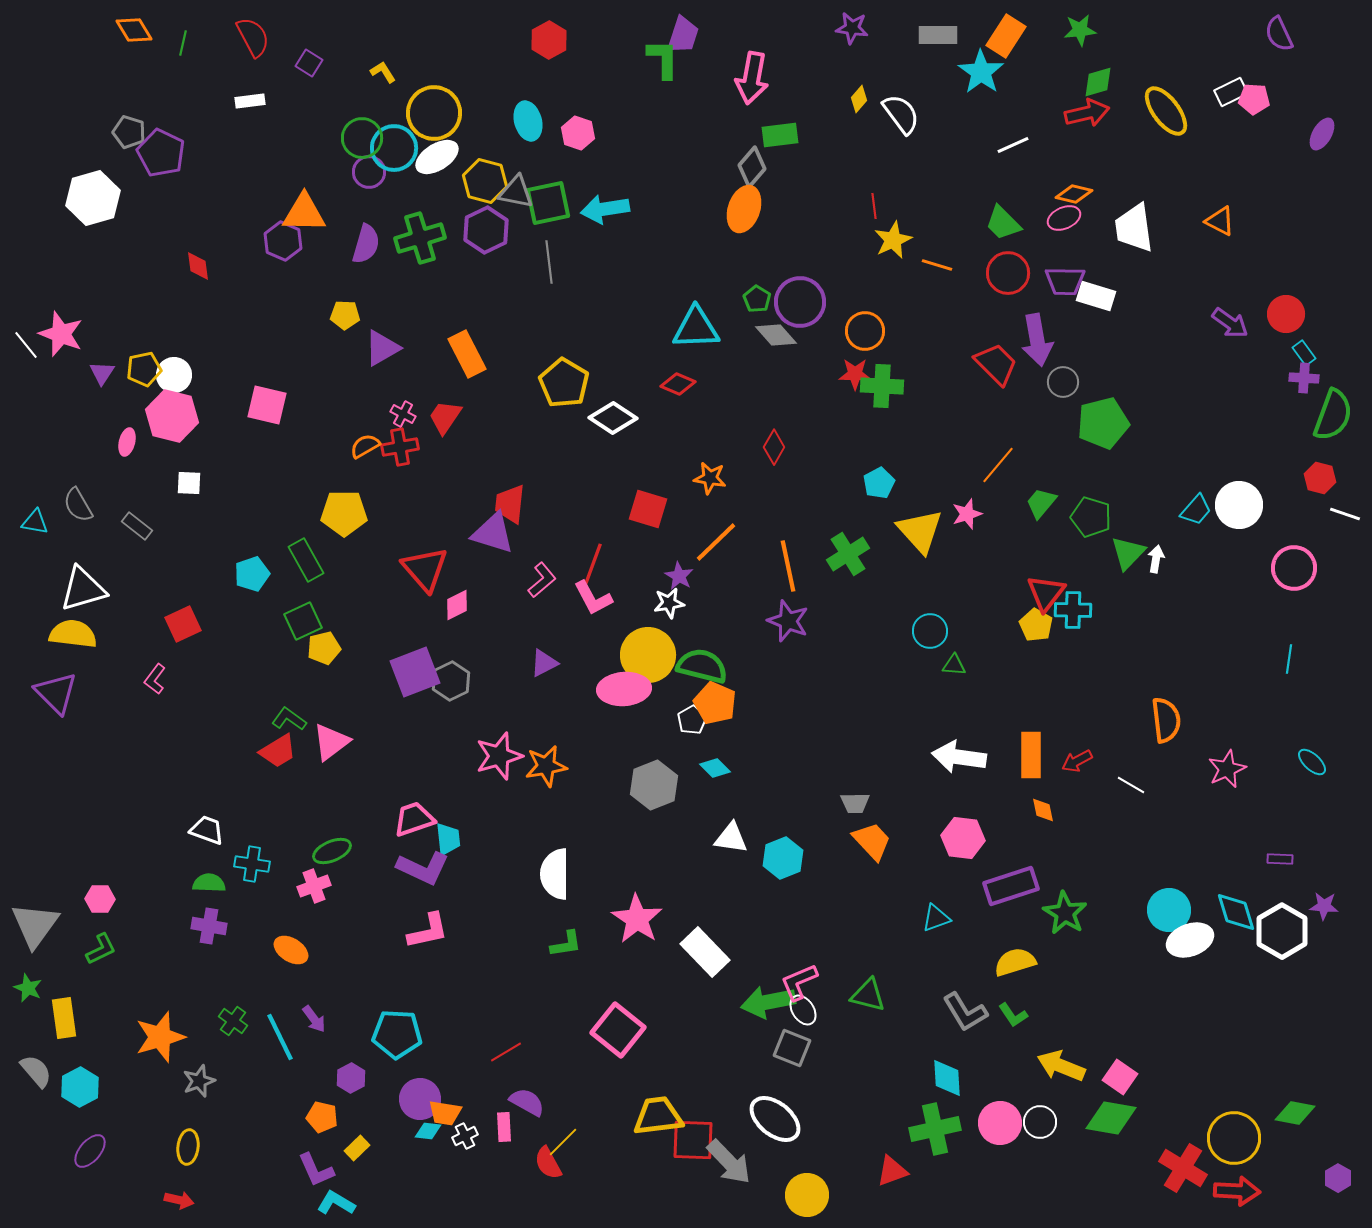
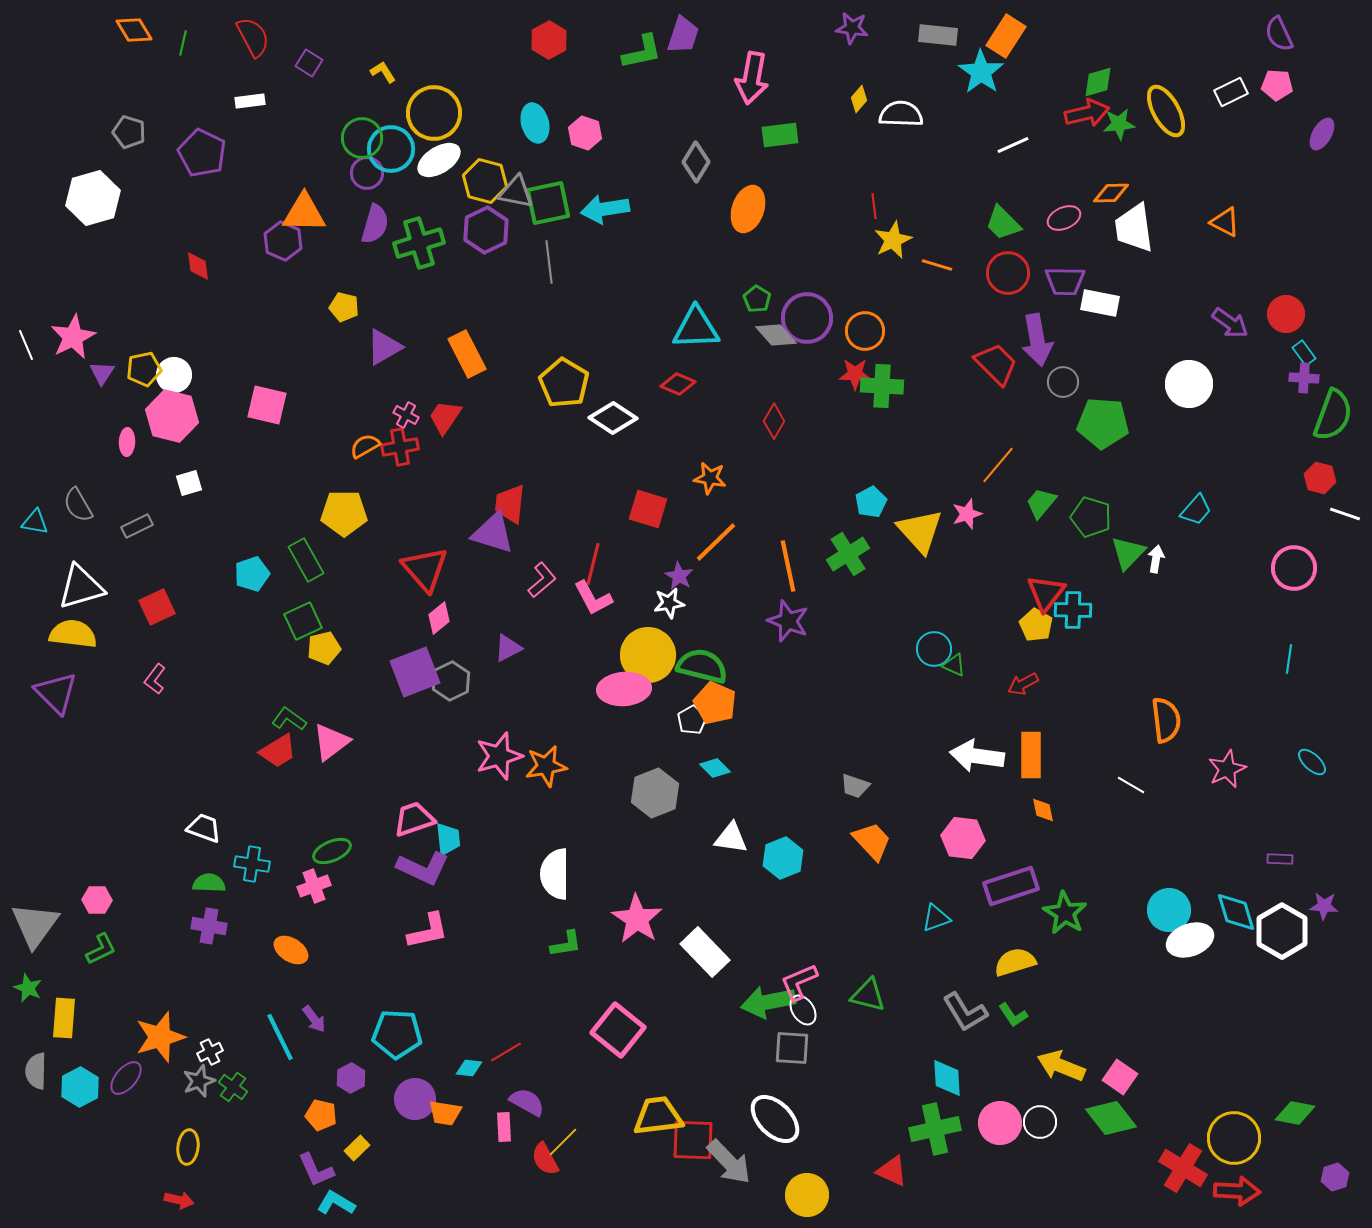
green star at (1080, 30): moved 39 px right, 94 px down
gray rectangle at (938, 35): rotated 6 degrees clockwise
green L-shape at (663, 59): moved 21 px left, 7 px up; rotated 78 degrees clockwise
pink pentagon at (1254, 99): moved 23 px right, 14 px up
yellow ellipse at (1166, 111): rotated 8 degrees clockwise
white semicircle at (901, 114): rotated 51 degrees counterclockwise
cyan ellipse at (528, 121): moved 7 px right, 2 px down
pink hexagon at (578, 133): moved 7 px right
cyan circle at (394, 148): moved 3 px left, 1 px down
purple pentagon at (161, 153): moved 41 px right
white ellipse at (437, 157): moved 2 px right, 3 px down
gray diamond at (752, 167): moved 56 px left, 5 px up; rotated 9 degrees counterclockwise
purple circle at (369, 172): moved 2 px left, 1 px down
orange diamond at (1074, 194): moved 37 px right, 1 px up; rotated 15 degrees counterclockwise
orange ellipse at (744, 209): moved 4 px right
orange triangle at (1220, 221): moved 5 px right, 1 px down
green cross at (420, 238): moved 1 px left, 5 px down
purple semicircle at (366, 244): moved 9 px right, 20 px up
white rectangle at (1096, 296): moved 4 px right, 7 px down; rotated 6 degrees counterclockwise
purple circle at (800, 302): moved 7 px right, 16 px down
yellow pentagon at (345, 315): moved 1 px left, 8 px up; rotated 12 degrees clockwise
pink star at (61, 334): moved 12 px right, 3 px down; rotated 24 degrees clockwise
white line at (26, 345): rotated 16 degrees clockwise
purple triangle at (382, 348): moved 2 px right, 1 px up
pink cross at (403, 414): moved 3 px right, 1 px down
green pentagon at (1103, 423): rotated 18 degrees clockwise
pink ellipse at (127, 442): rotated 12 degrees counterclockwise
red diamond at (774, 447): moved 26 px up
white square at (189, 483): rotated 20 degrees counterclockwise
cyan pentagon at (879, 483): moved 8 px left, 19 px down
white circle at (1239, 505): moved 50 px left, 121 px up
gray rectangle at (137, 526): rotated 64 degrees counterclockwise
red line at (593, 564): rotated 6 degrees counterclockwise
white triangle at (83, 589): moved 2 px left, 2 px up
pink diamond at (457, 605): moved 18 px left, 13 px down; rotated 12 degrees counterclockwise
red square at (183, 624): moved 26 px left, 17 px up
cyan circle at (930, 631): moved 4 px right, 18 px down
purple triangle at (544, 663): moved 36 px left, 15 px up
green triangle at (954, 665): rotated 20 degrees clockwise
white arrow at (959, 757): moved 18 px right, 1 px up
red arrow at (1077, 761): moved 54 px left, 77 px up
gray hexagon at (654, 785): moved 1 px right, 8 px down
gray trapezoid at (855, 803): moved 17 px up; rotated 20 degrees clockwise
white trapezoid at (207, 830): moved 3 px left, 2 px up
pink hexagon at (100, 899): moved 3 px left, 1 px down
yellow rectangle at (64, 1018): rotated 12 degrees clockwise
green cross at (233, 1021): moved 66 px down
gray square at (792, 1048): rotated 18 degrees counterclockwise
gray semicircle at (36, 1071): rotated 138 degrees counterclockwise
purple circle at (420, 1099): moved 5 px left
orange pentagon at (322, 1117): moved 1 px left, 2 px up
green diamond at (1111, 1118): rotated 42 degrees clockwise
white ellipse at (775, 1119): rotated 6 degrees clockwise
cyan diamond at (428, 1131): moved 41 px right, 63 px up
white cross at (465, 1136): moved 255 px left, 84 px up
purple ellipse at (90, 1151): moved 36 px right, 73 px up
red semicircle at (548, 1163): moved 3 px left, 4 px up
red triangle at (892, 1171): rotated 44 degrees clockwise
purple hexagon at (1338, 1178): moved 3 px left, 1 px up; rotated 12 degrees clockwise
